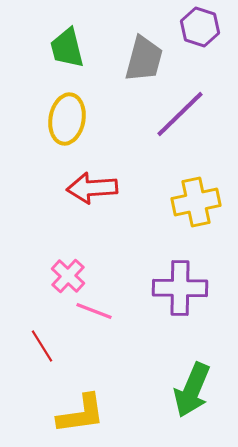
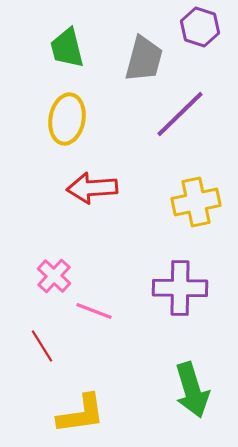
pink cross: moved 14 px left
green arrow: rotated 40 degrees counterclockwise
